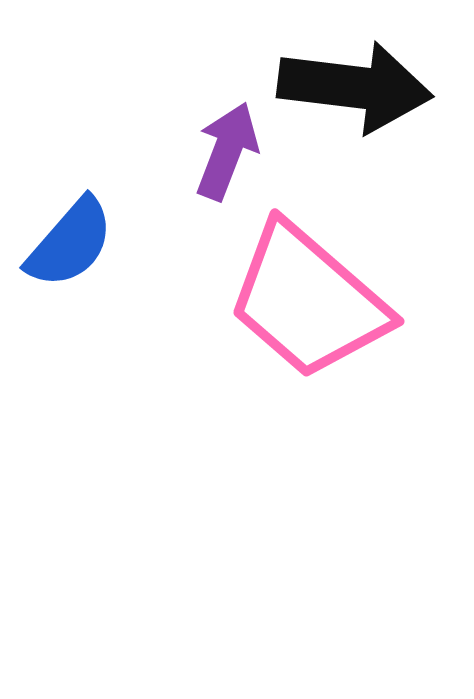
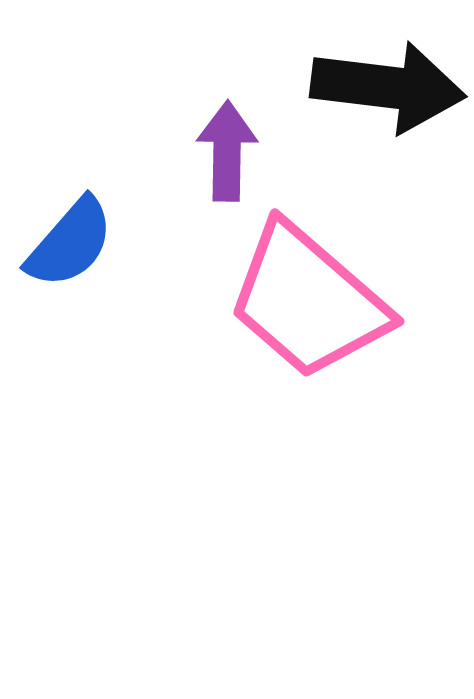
black arrow: moved 33 px right
purple arrow: rotated 20 degrees counterclockwise
